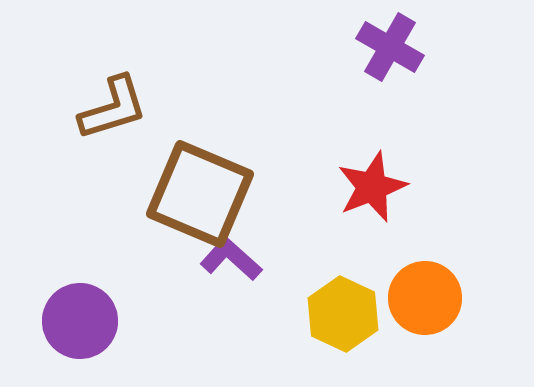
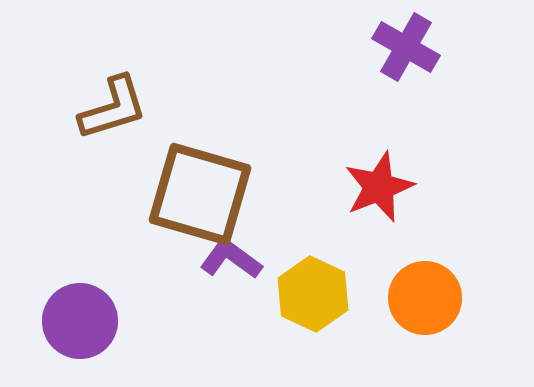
purple cross: moved 16 px right
red star: moved 7 px right
brown square: rotated 7 degrees counterclockwise
purple L-shape: rotated 6 degrees counterclockwise
yellow hexagon: moved 30 px left, 20 px up
